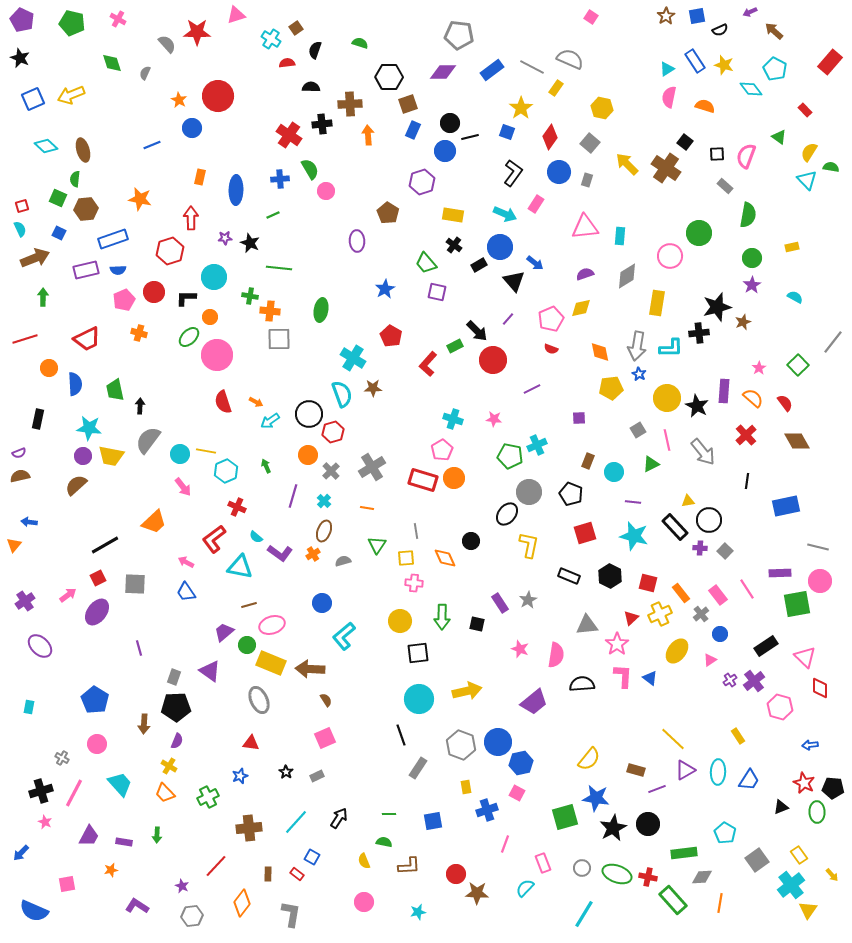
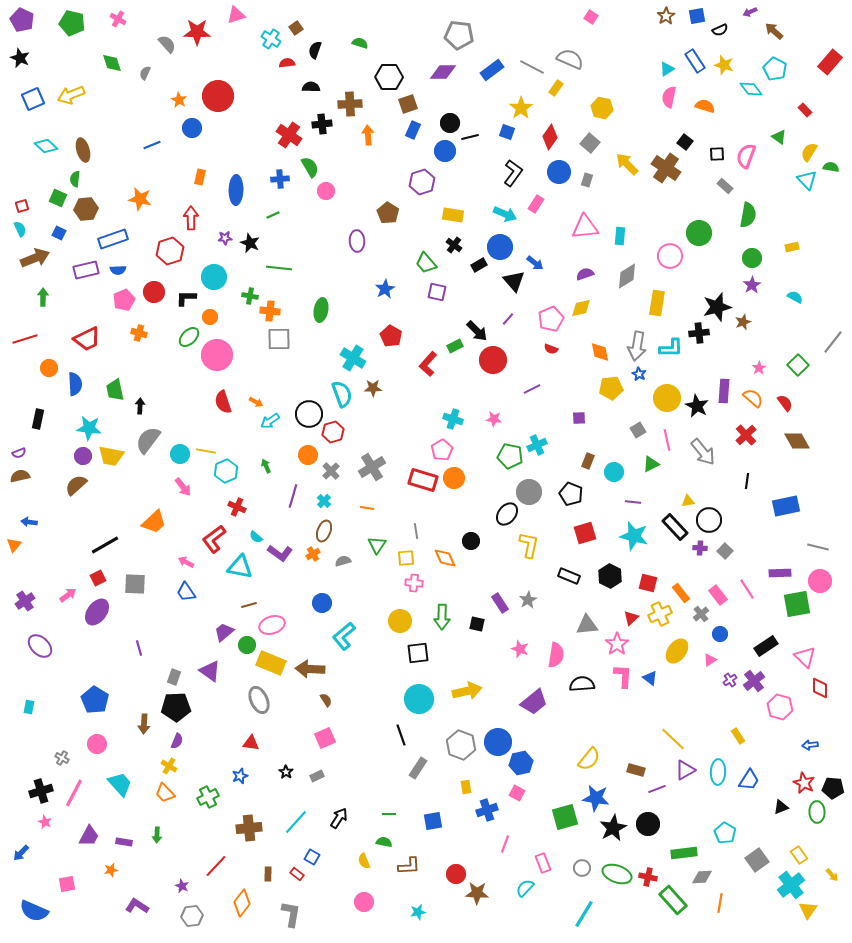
green semicircle at (310, 169): moved 2 px up
